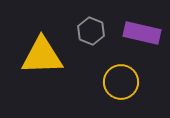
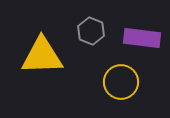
purple rectangle: moved 5 px down; rotated 6 degrees counterclockwise
